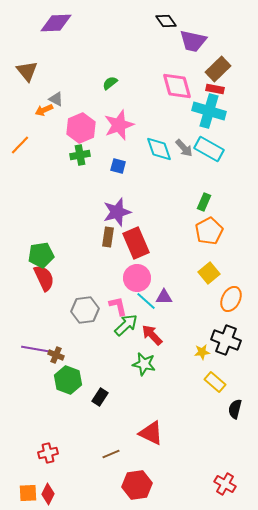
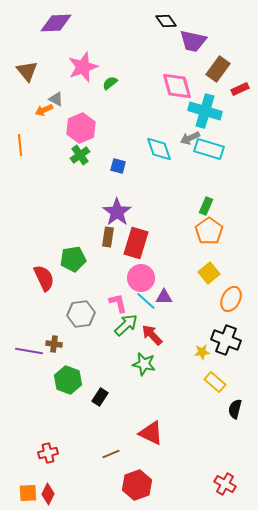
brown rectangle at (218, 69): rotated 10 degrees counterclockwise
red rectangle at (215, 89): moved 25 px right; rotated 36 degrees counterclockwise
cyan cross at (209, 111): moved 4 px left
pink star at (119, 125): moved 36 px left, 58 px up
orange line at (20, 145): rotated 50 degrees counterclockwise
gray arrow at (184, 148): moved 6 px right, 10 px up; rotated 108 degrees clockwise
cyan rectangle at (209, 149): rotated 12 degrees counterclockwise
green cross at (80, 155): rotated 24 degrees counterclockwise
green rectangle at (204, 202): moved 2 px right, 4 px down
purple star at (117, 212): rotated 20 degrees counterclockwise
orange pentagon at (209, 231): rotated 8 degrees counterclockwise
red rectangle at (136, 243): rotated 40 degrees clockwise
green pentagon at (41, 255): moved 32 px right, 4 px down
pink circle at (137, 278): moved 4 px right
pink L-shape at (118, 306): moved 3 px up
gray hexagon at (85, 310): moved 4 px left, 4 px down
purple line at (35, 349): moved 6 px left, 2 px down
brown cross at (56, 355): moved 2 px left, 11 px up; rotated 14 degrees counterclockwise
red hexagon at (137, 485): rotated 12 degrees counterclockwise
